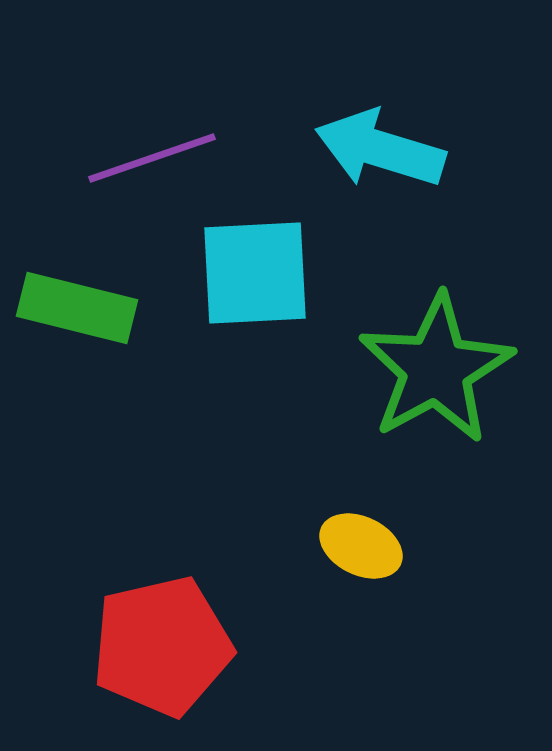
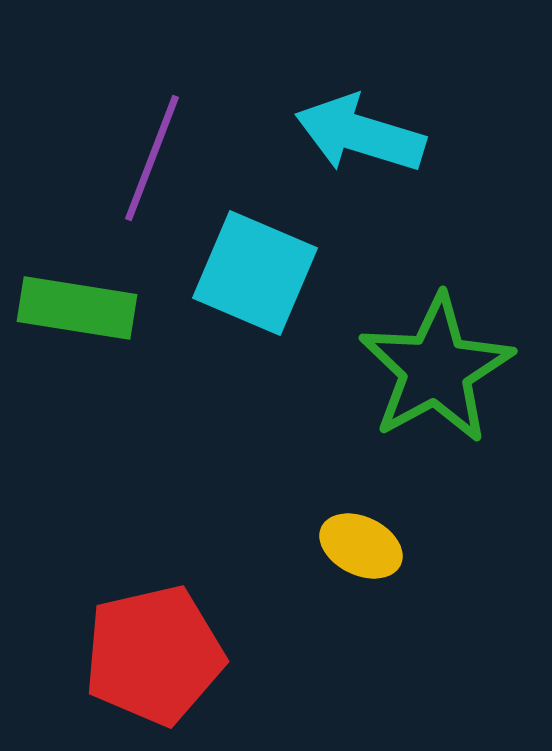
cyan arrow: moved 20 px left, 15 px up
purple line: rotated 50 degrees counterclockwise
cyan square: rotated 26 degrees clockwise
green rectangle: rotated 5 degrees counterclockwise
red pentagon: moved 8 px left, 9 px down
